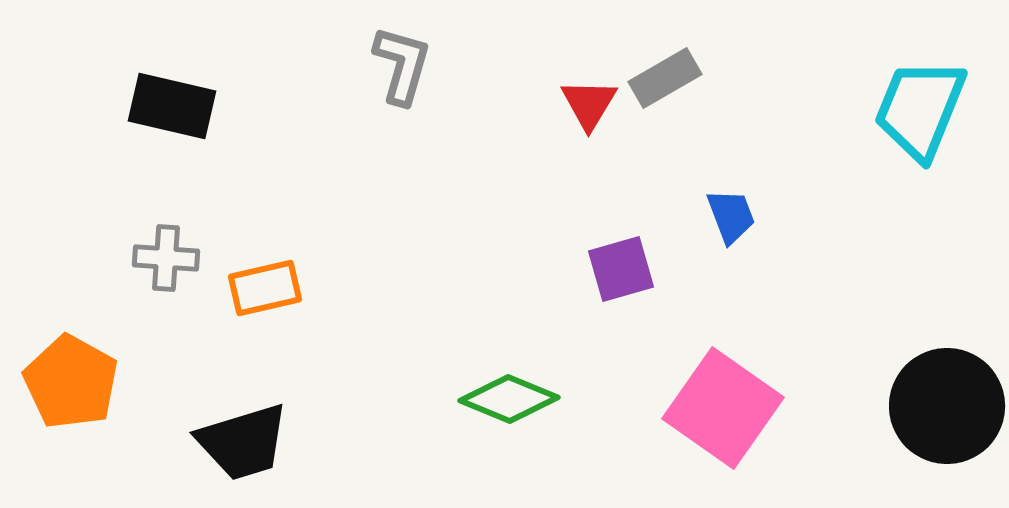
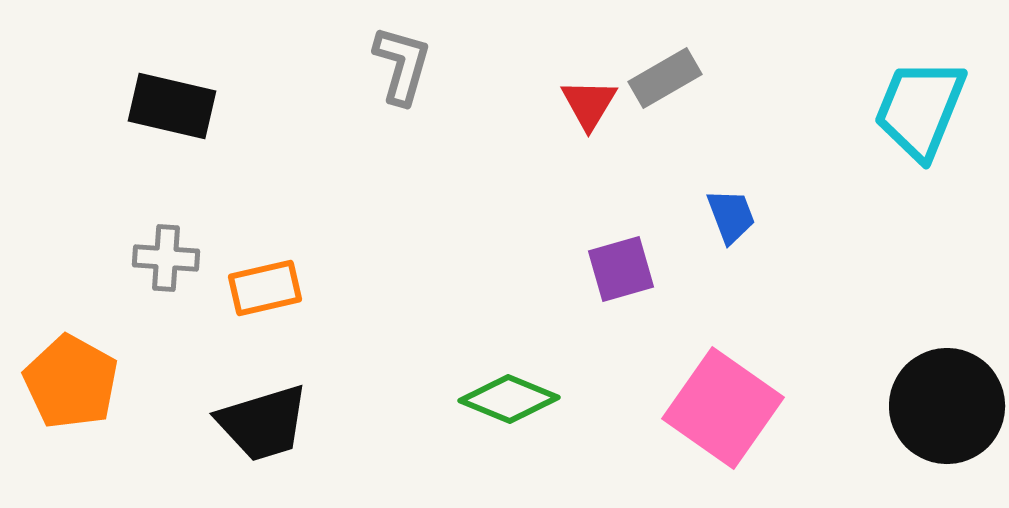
black trapezoid: moved 20 px right, 19 px up
